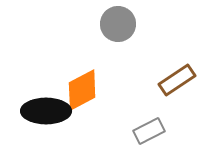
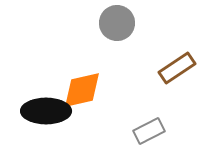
gray circle: moved 1 px left, 1 px up
brown rectangle: moved 12 px up
orange diamond: rotated 15 degrees clockwise
